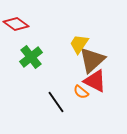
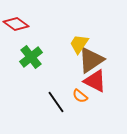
brown triangle: moved 1 px left; rotated 8 degrees clockwise
orange semicircle: moved 1 px left, 4 px down
